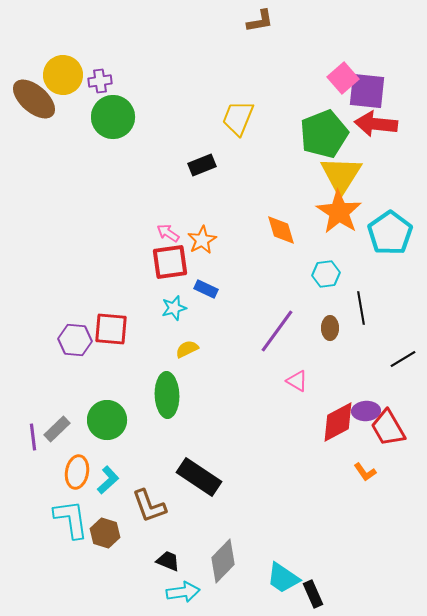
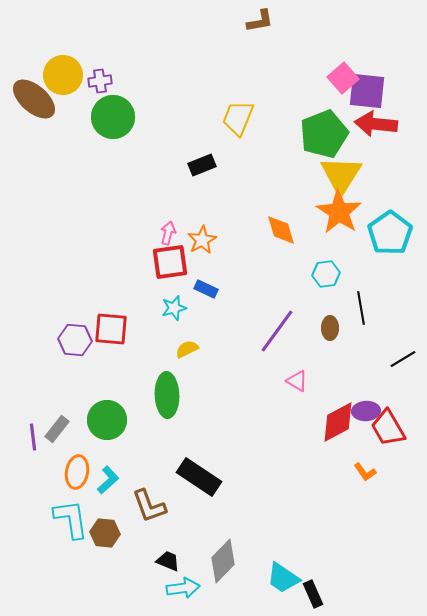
pink arrow at (168, 233): rotated 70 degrees clockwise
gray rectangle at (57, 429): rotated 8 degrees counterclockwise
brown hexagon at (105, 533): rotated 12 degrees counterclockwise
cyan arrow at (183, 592): moved 4 px up
